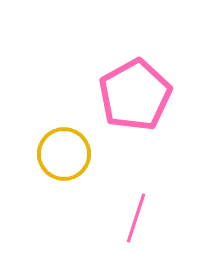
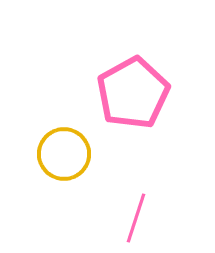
pink pentagon: moved 2 px left, 2 px up
